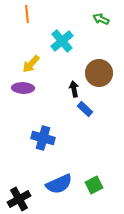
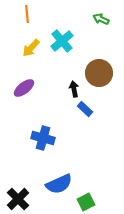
yellow arrow: moved 16 px up
purple ellipse: moved 1 px right; rotated 40 degrees counterclockwise
green square: moved 8 px left, 17 px down
black cross: moved 1 px left; rotated 15 degrees counterclockwise
